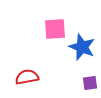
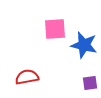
blue star: moved 2 px right, 2 px up; rotated 8 degrees counterclockwise
